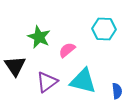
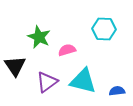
pink semicircle: rotated 24 degrees clockwise
blue semicircle: rotated 91 degrees counterclockwise
